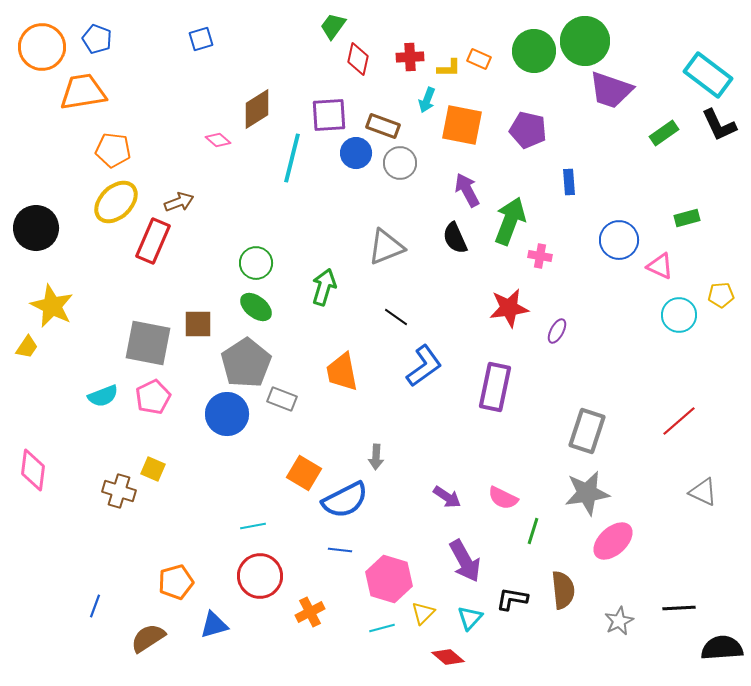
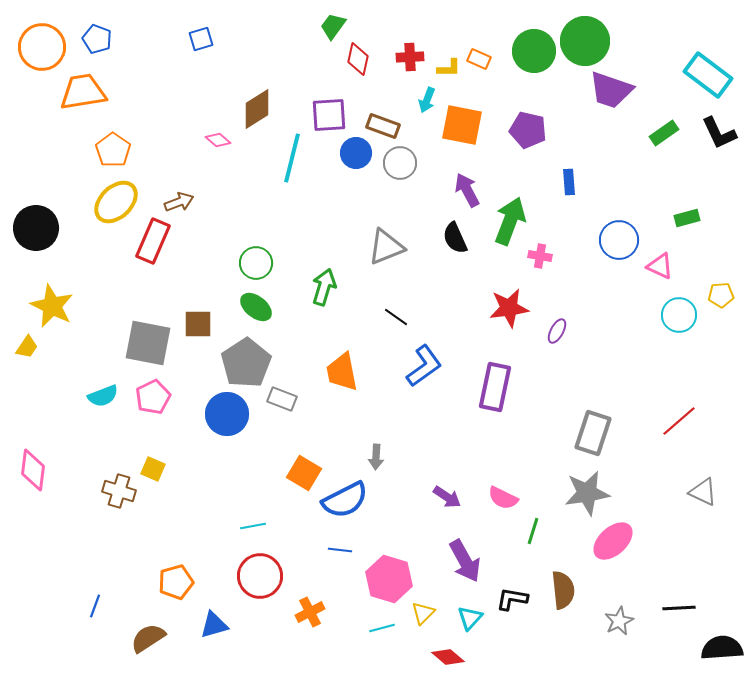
black L-shape at (719, 125): moved 8 px down
orange pentagon at (113, 150): rotated 28 degrees clockwise
gray rectangle at (587, 431): moved 6 px right, 2 px down
